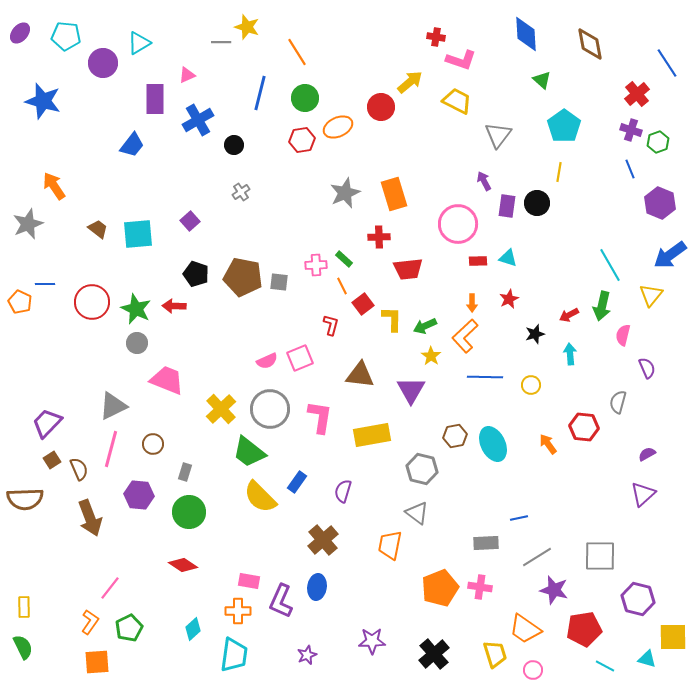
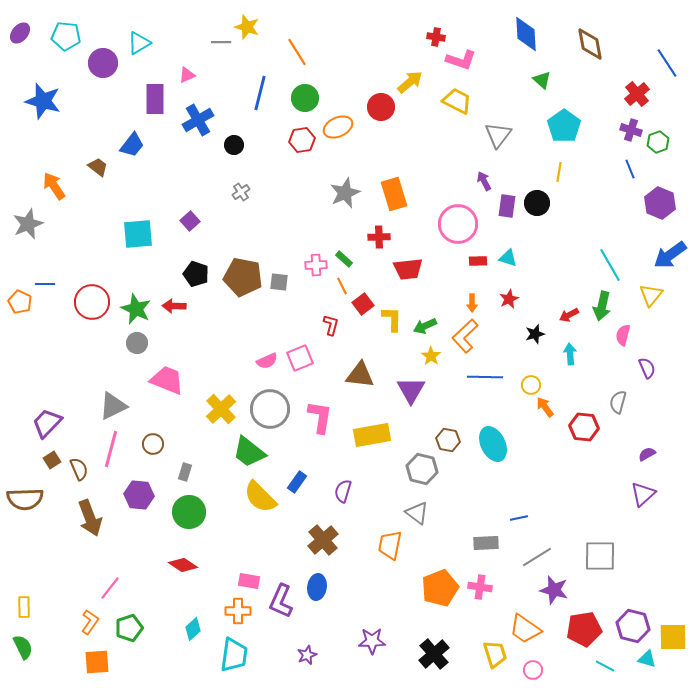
brown trapezoid at (98, 229): moved 62 px up
brown hexagon at (455, 436): moved 7 px left, 4 px down; rotated 20 degrees clockwise
orange arrow at (548, 444): moved 3 px left, 37 px up
purple hexagon at (638, 599): moved 5 px left, 27 px down
green pentagon at (129, 628): rotated 8 degrees clockwise
